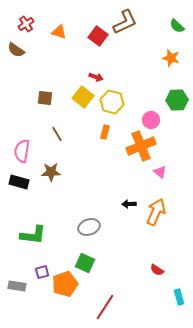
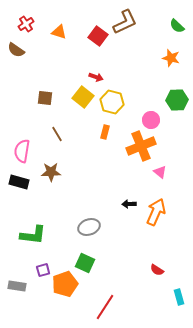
purple square: moved 1 px right, 2 px up
